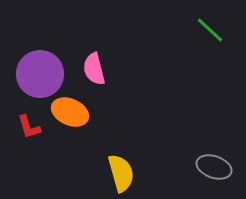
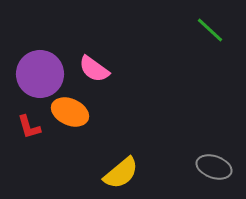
pink semicircle: rotated 40 degrees counterclockwise
yellow semicircle: rotated 66 degrees clockwise
